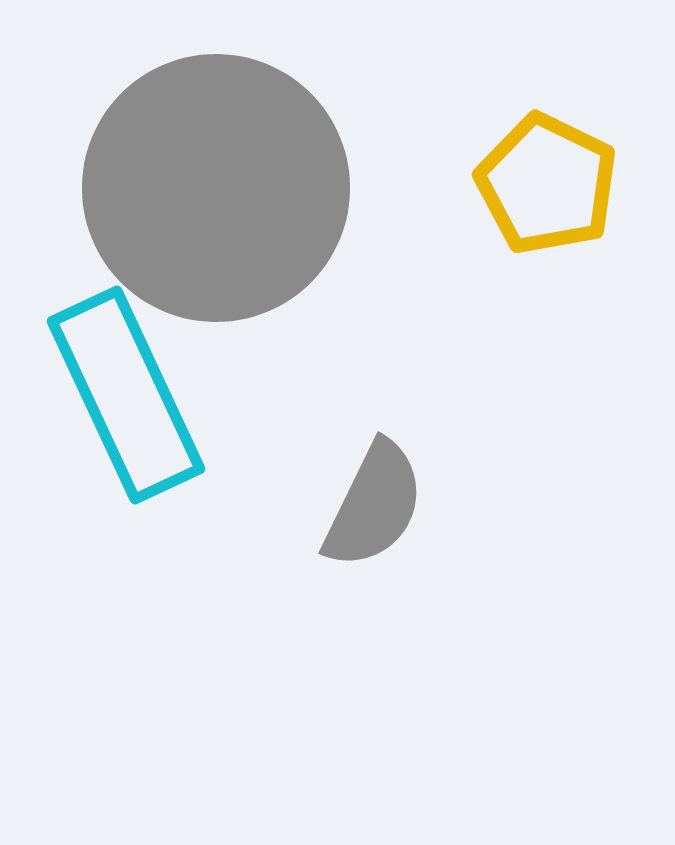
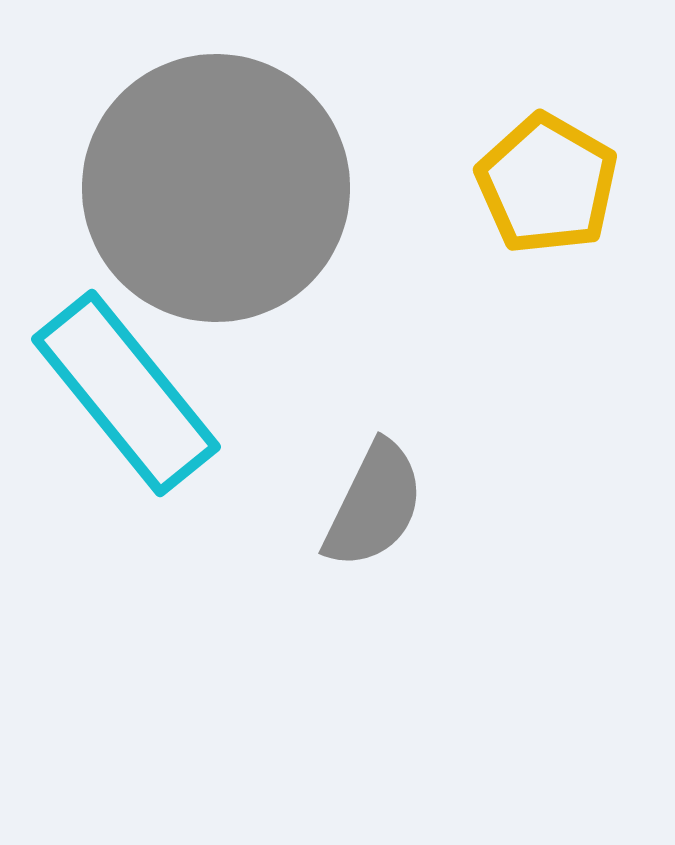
yellow pentagon: rotated 4 degrees clockwise
cyan rectangle: moved 2 px up; rotated 14 degrees counterclockwise
